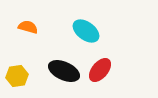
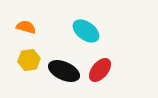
orange semicircle: moved 2 px left
yellow hexagon: moved 12 px right, 16 px up
